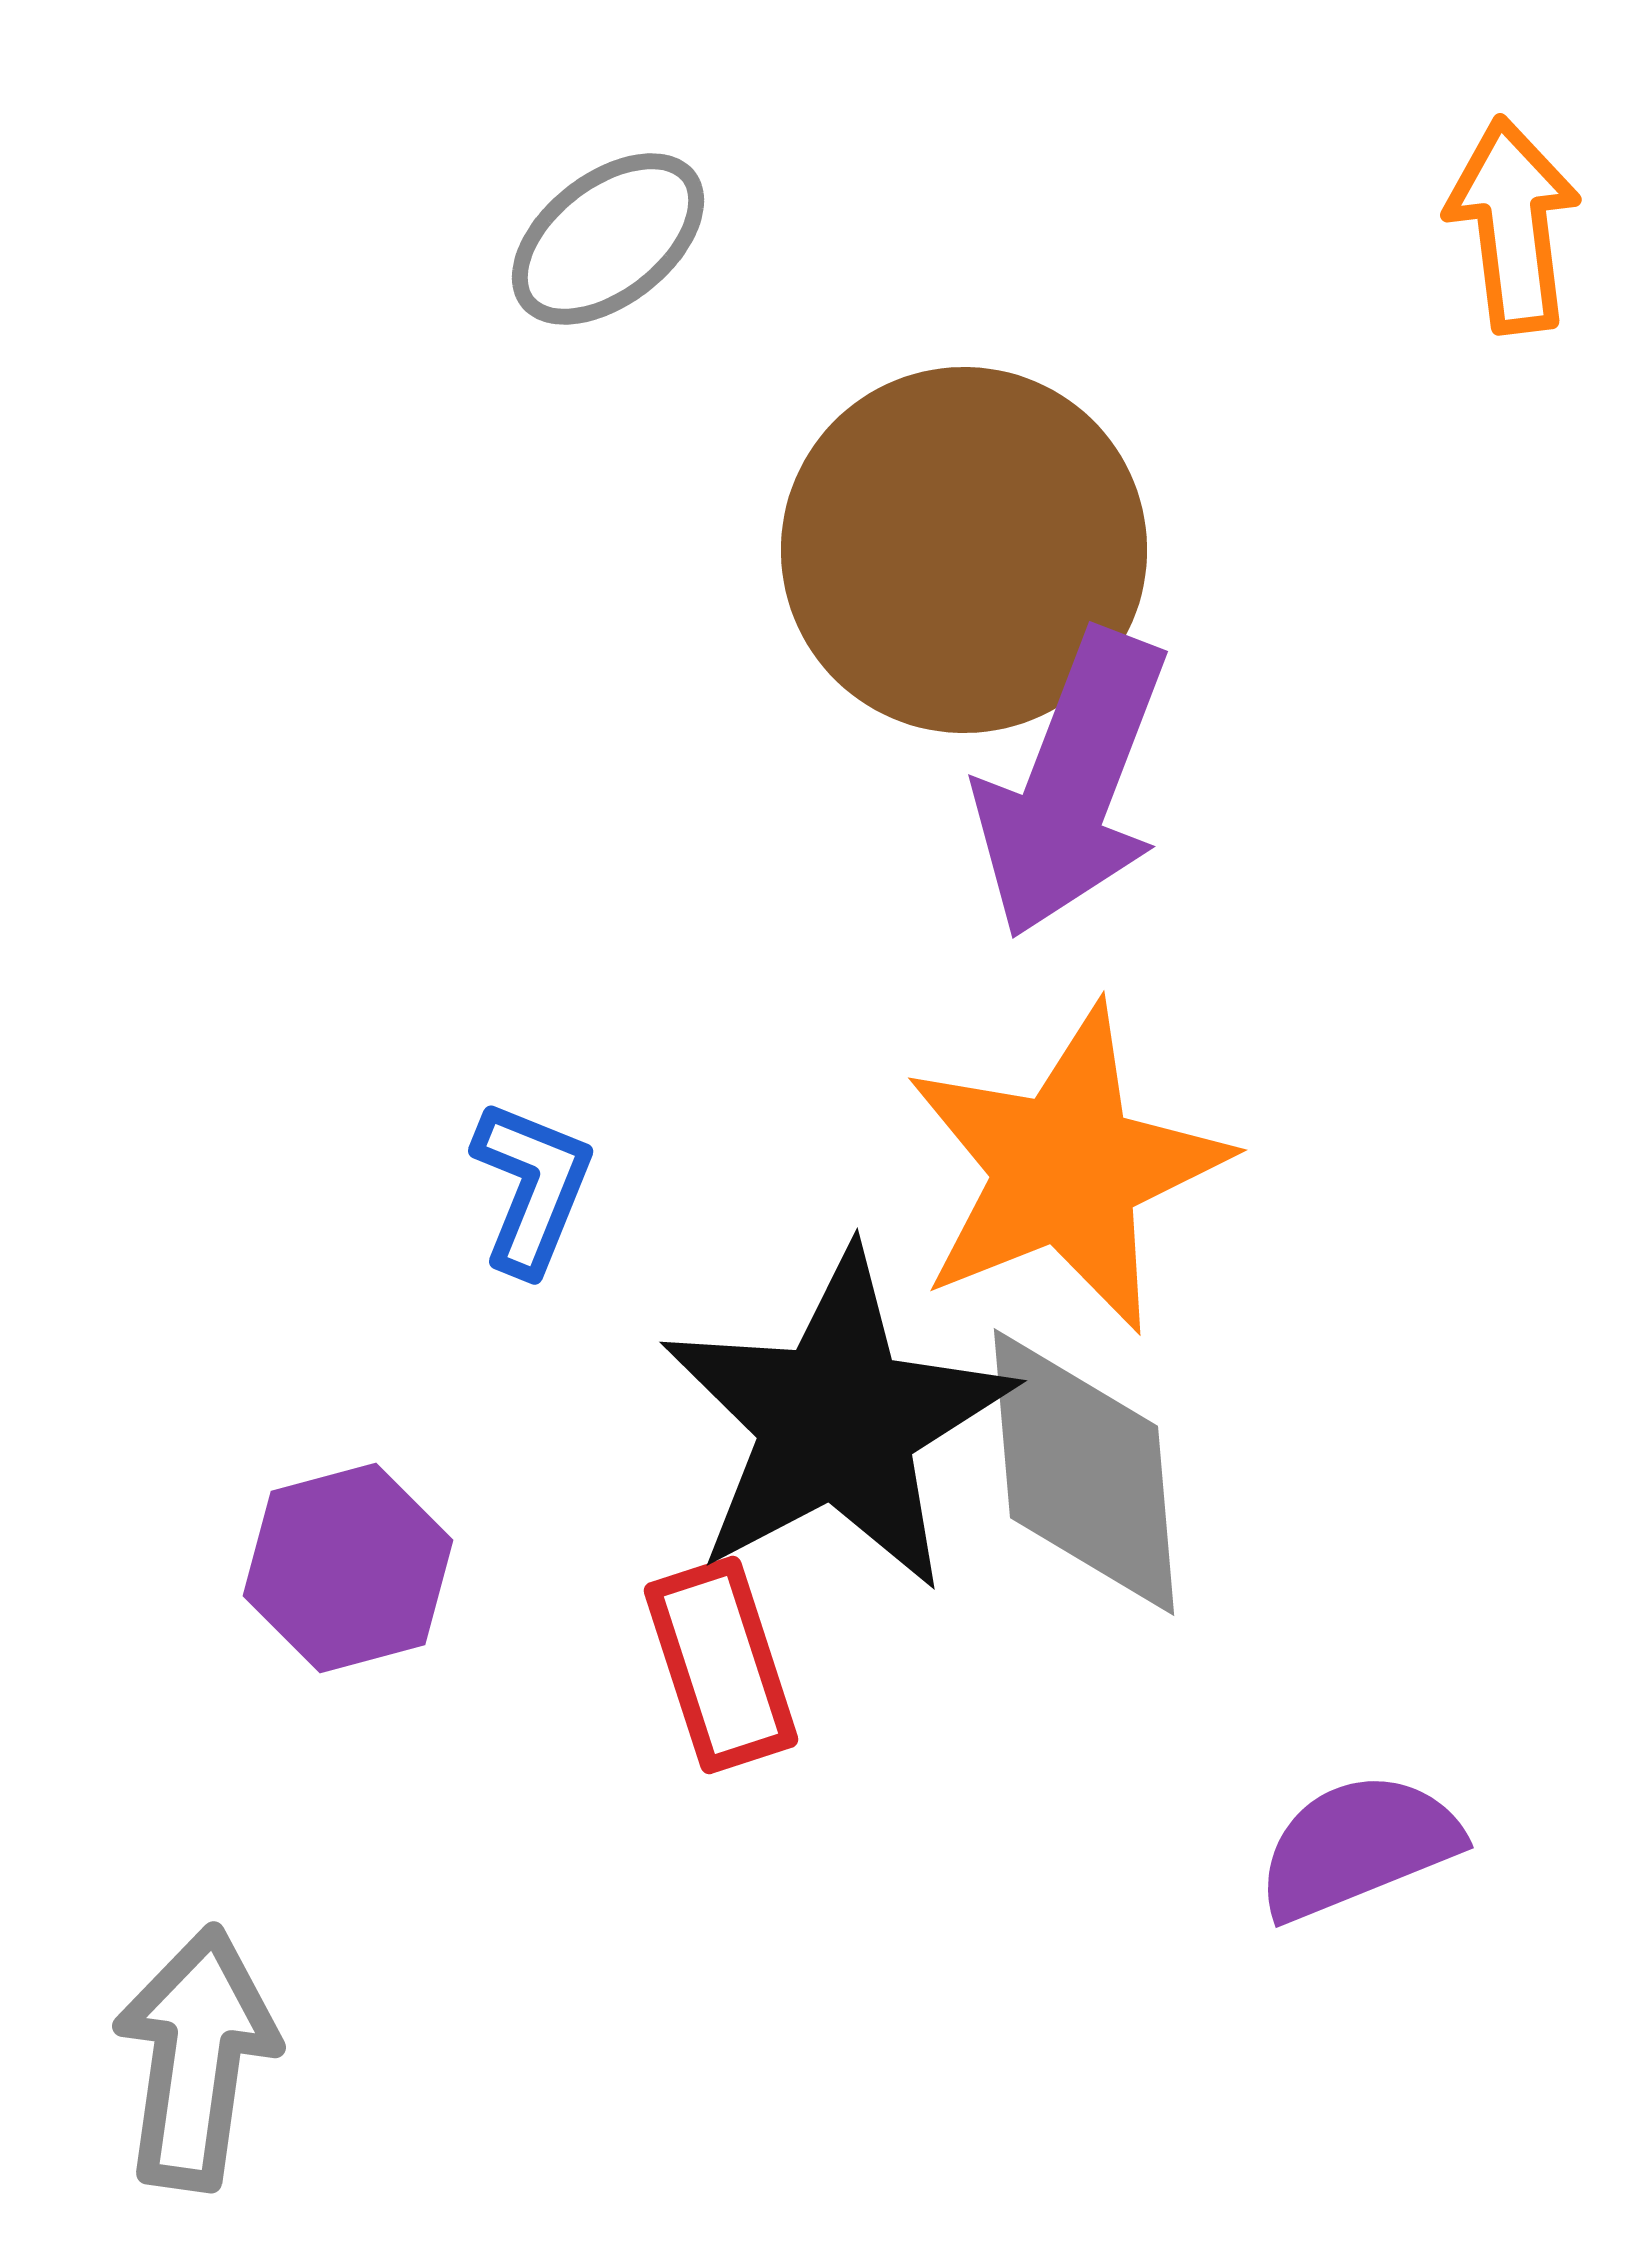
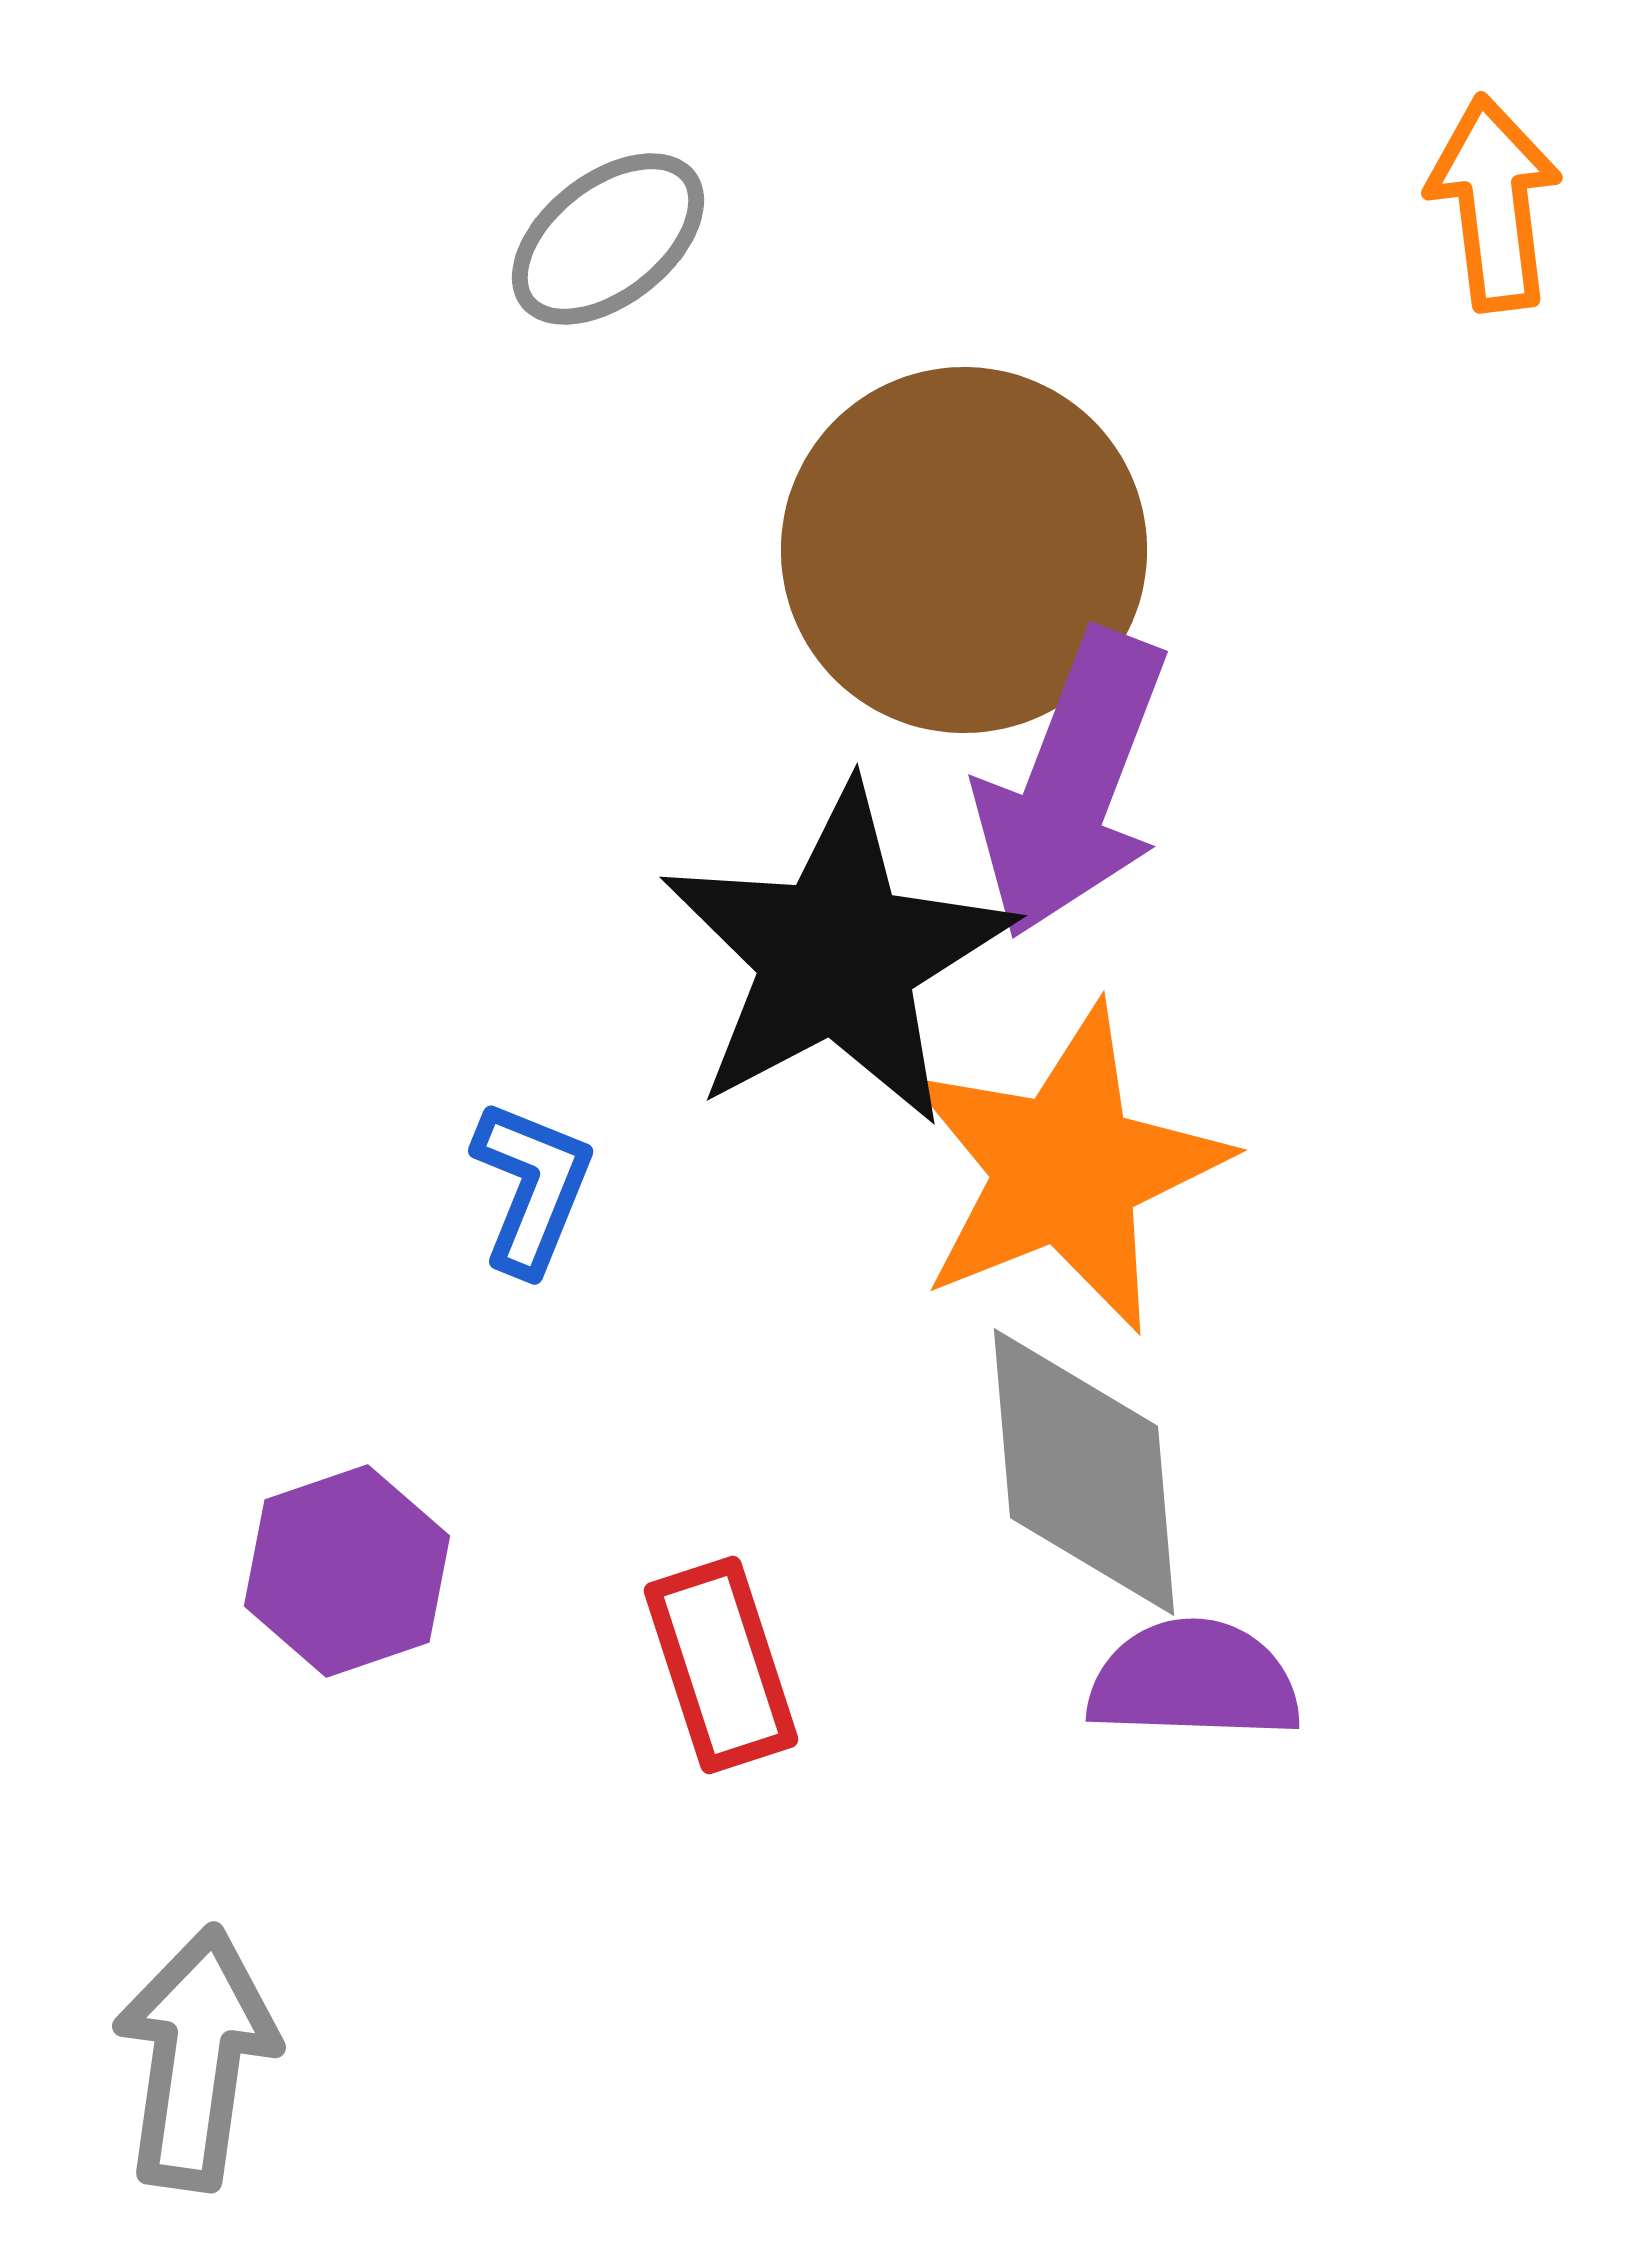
orange arrow: moved 19 px left, 22 px up
black star: moved 465 px up
purple hexagon: moved 1 px left, 3 px down; rotated 4 degrees counterclockwise
purple semicircle: moved 164 px left, 166 px up; rotated 24 degrees clockwise
